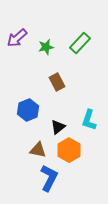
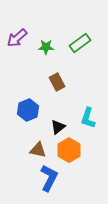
green rectangle: rotated 10 degrees clockwise
green star: rotated 14 degrees clockwise
cyan L-shape: moved 1 px left, 2 px up
